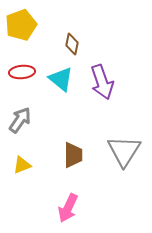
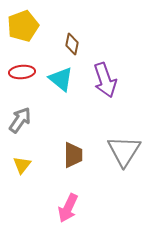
yellow pentagon: moved 2 px right, 1 px down
purple arrow: moved 3 px right, 2 px up
yellow triangle: rotated 30 degrees counterclockwise
